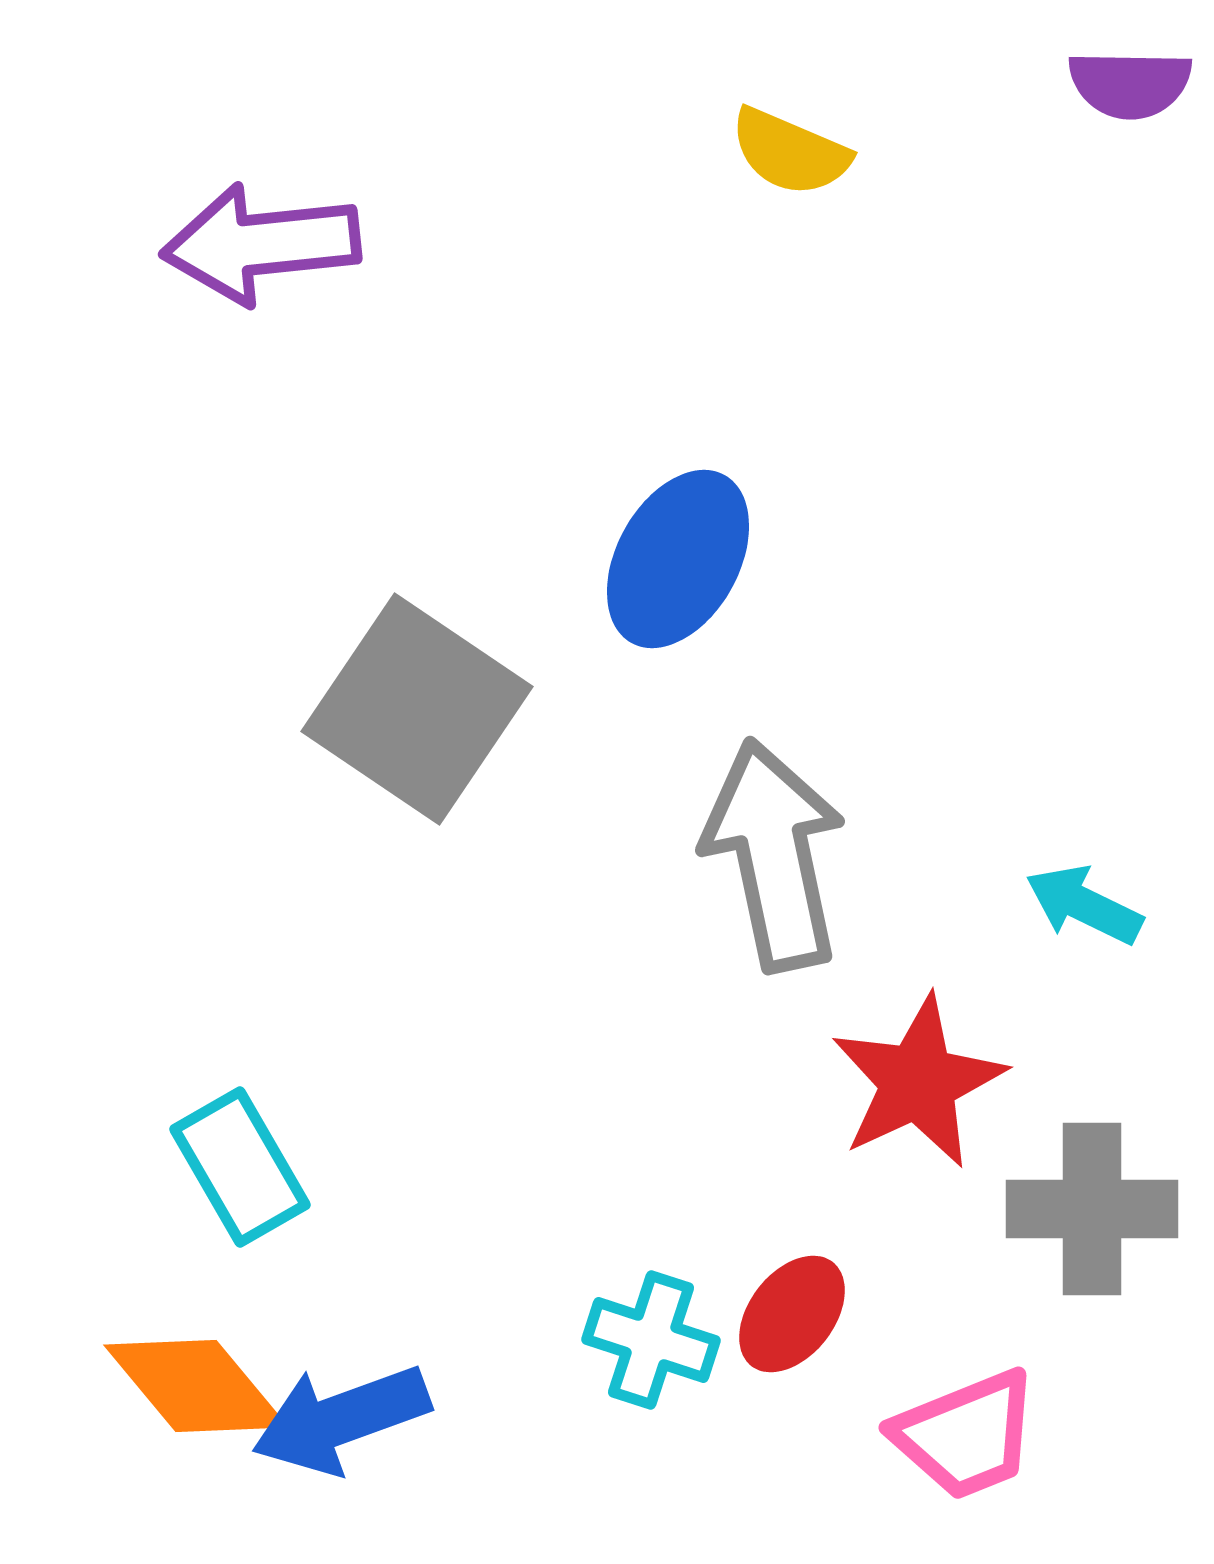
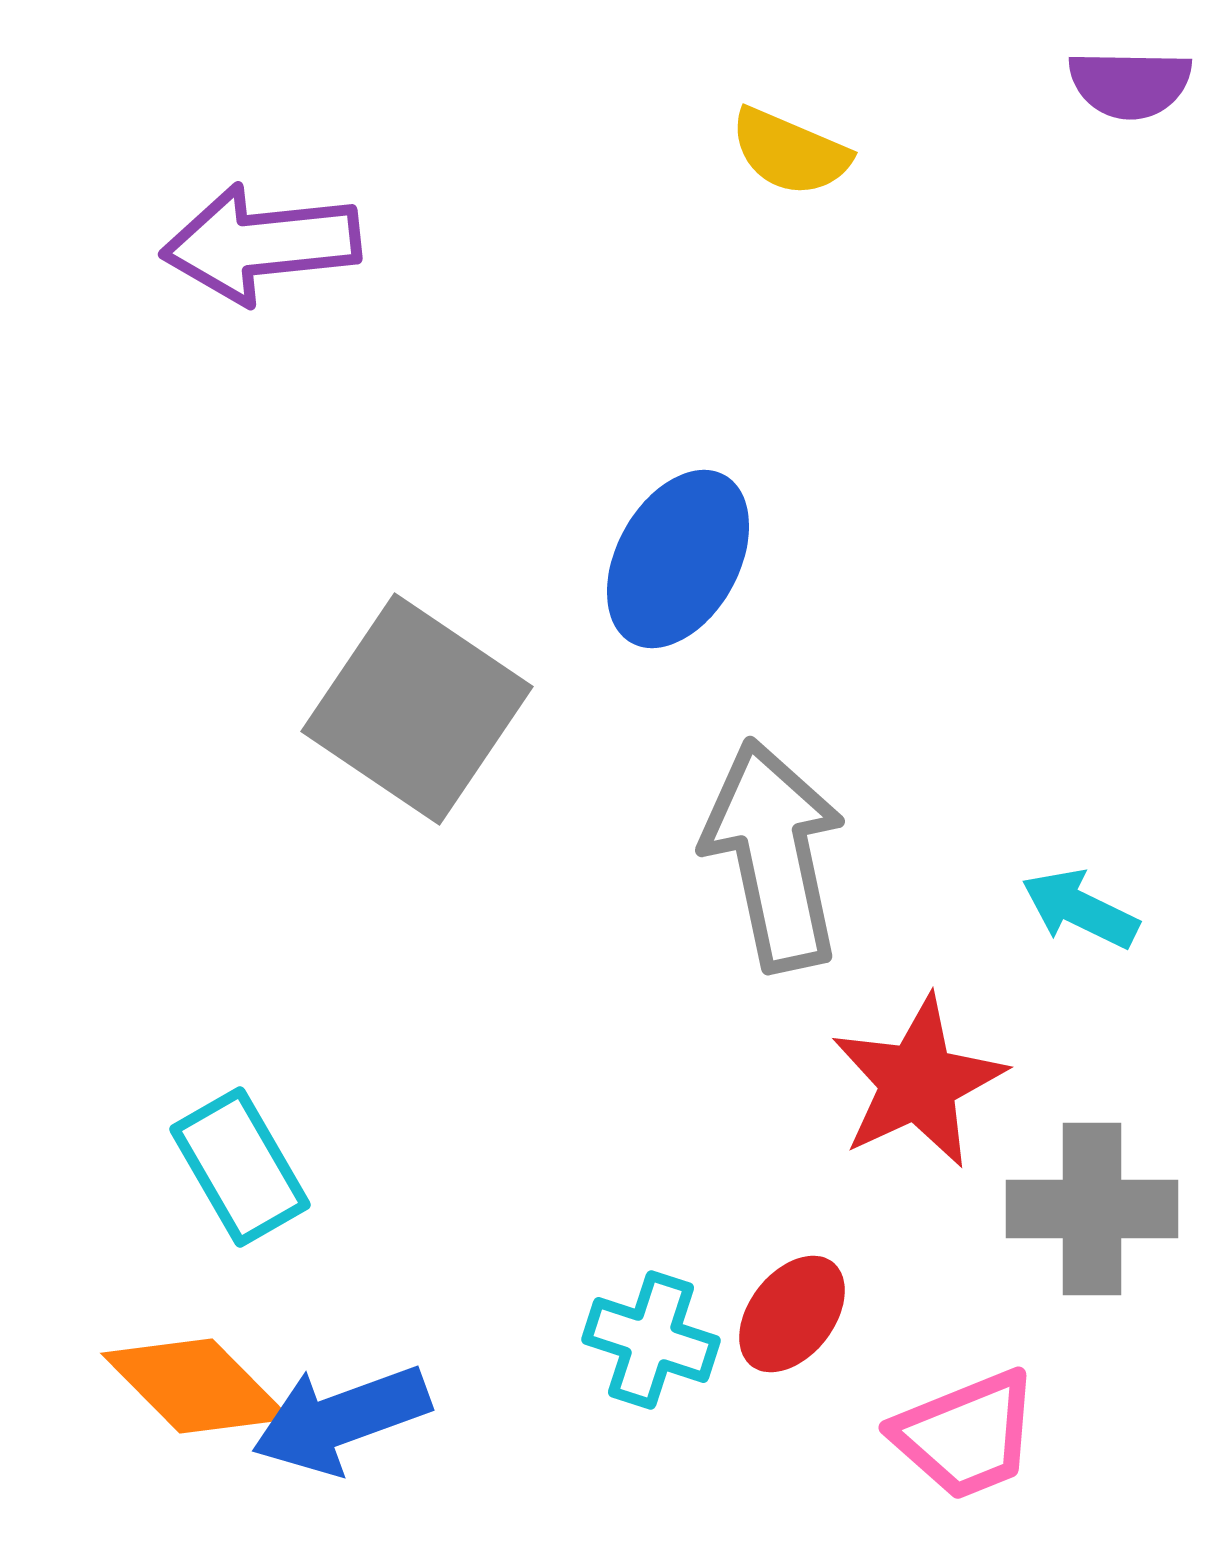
cyan arrow: moved 4 px left, 4 px down
orange diamond: rotated 5 degrees counterclockwise
